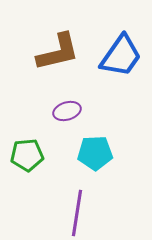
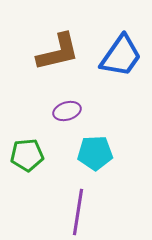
purple line: moved 1 px right, 1 px up
